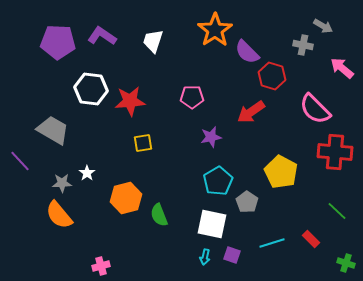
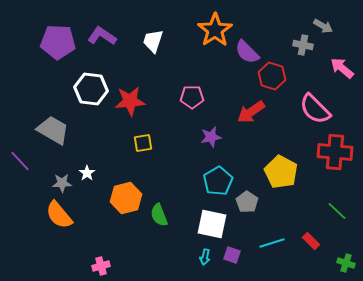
red rectangle: moved 2 px down
